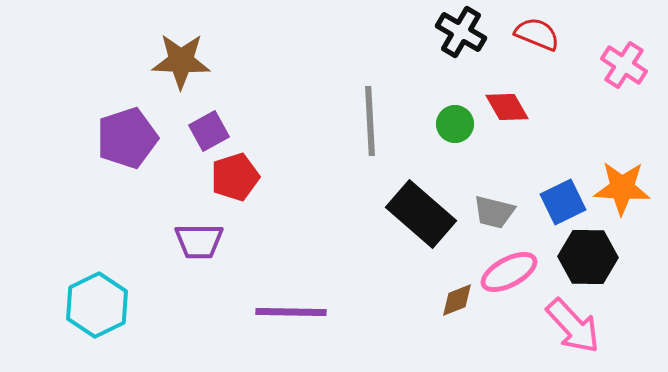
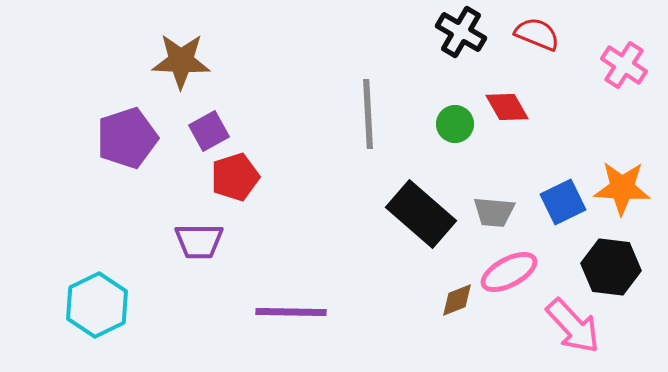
gray line: moved 2 px left, 7 px up
gray trapezoid: rotated 9 degrees counterclockwise
black hexagon: moved 23 px right, 10 px down; rotated 6 degrees clockwise
